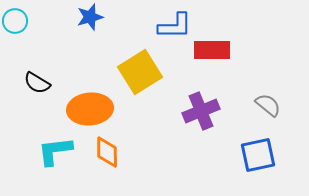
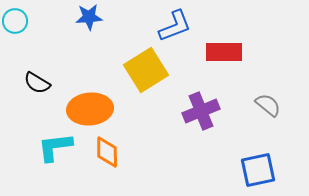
blue star: moved 1 px left; rotated 12 degrees clockwise
blue L-shape: rotated 21 degrees counterclockwise
red rectangle: moved 12 px right, 2 px down
yellow square: moved 6 px right, 2 px up
cyan L-shape: moved 4 px up
blue square: moved 15 px down
